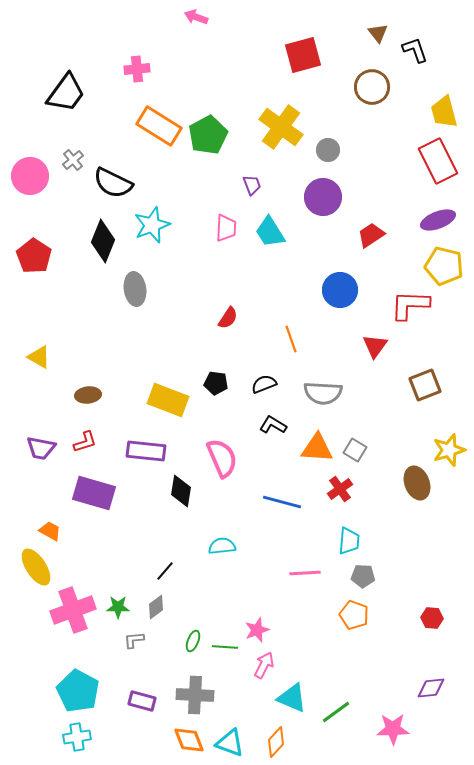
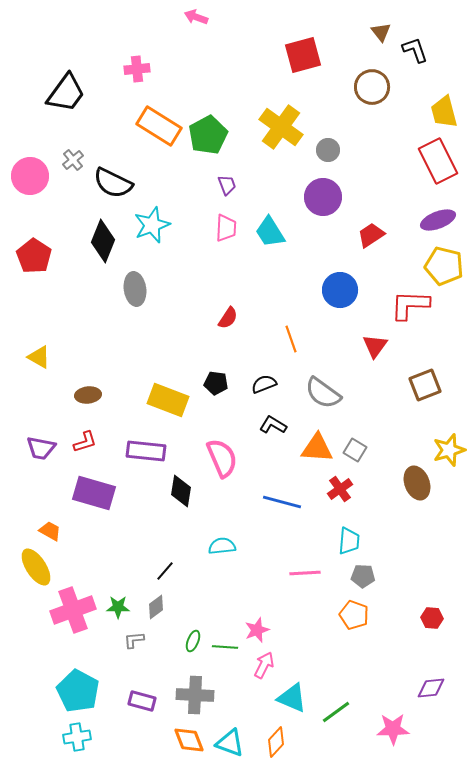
brown triangle at (378, 33): moved 3 px right, 1 px up
purple trapezoid at (252, 185): moved 25 px left
gray semicircle at (323, 393): rotated 33 degrees clockwise
